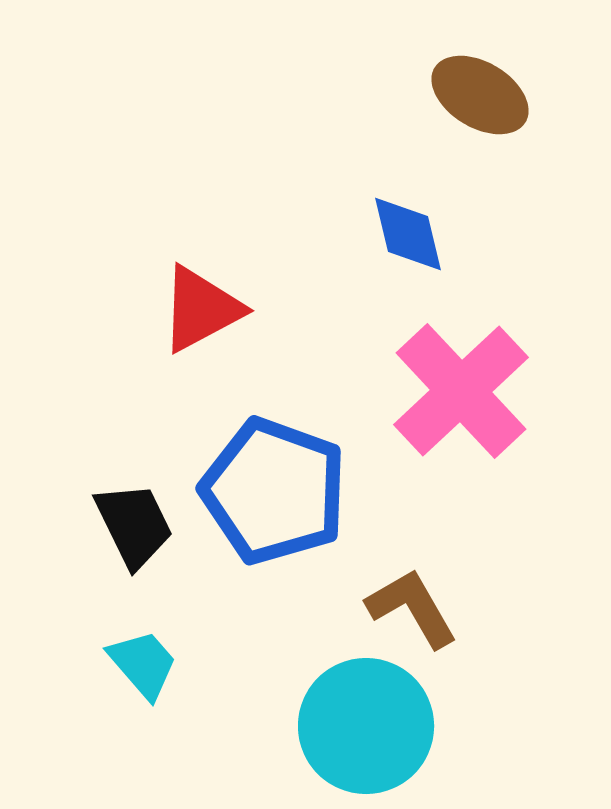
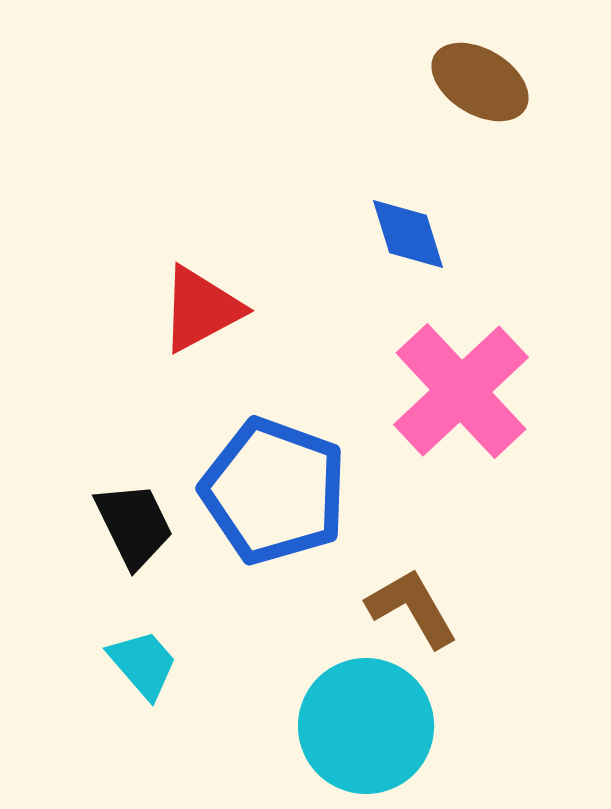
brown ellipse: moved 13 px up
blue diamond: rotated 4 degrees counterclockwise
